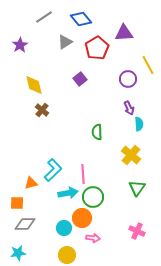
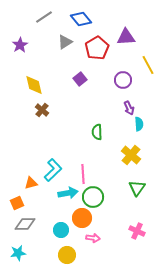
purple triangle: moved 2 px right, 4 px down
purple circle: moved 5 px left, 1 px down
orange square: rotated 24 degrees counterclockwise
cyan circle: moved 3 px left, 2 px down
